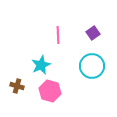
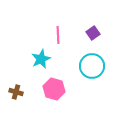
cyan star: moved 6 px up
brown cross: moved 1 px left, 6 px down
pink hexagon: moved 4 px right, 2 px up
